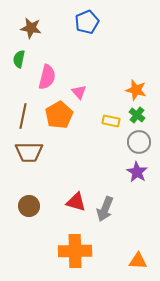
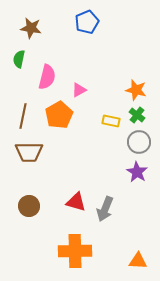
pink triangle: moved 2 px up; rotated 42 degrees clockwise
